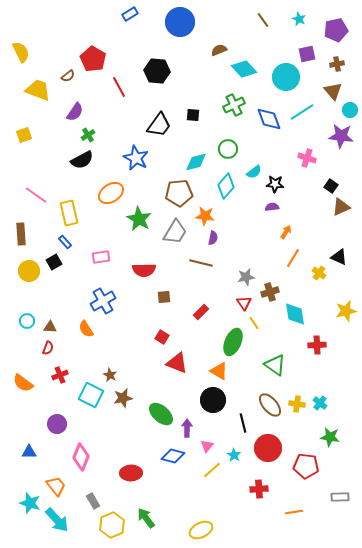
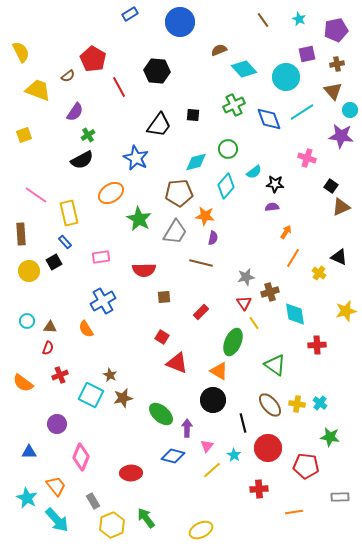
cyan star at (30, 503): moved 3 px left, 5 px up; rotated 10 degrees clockwise
